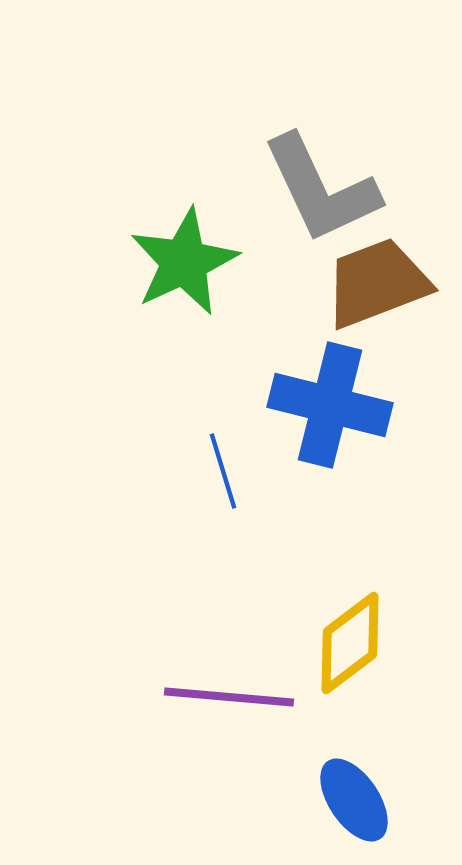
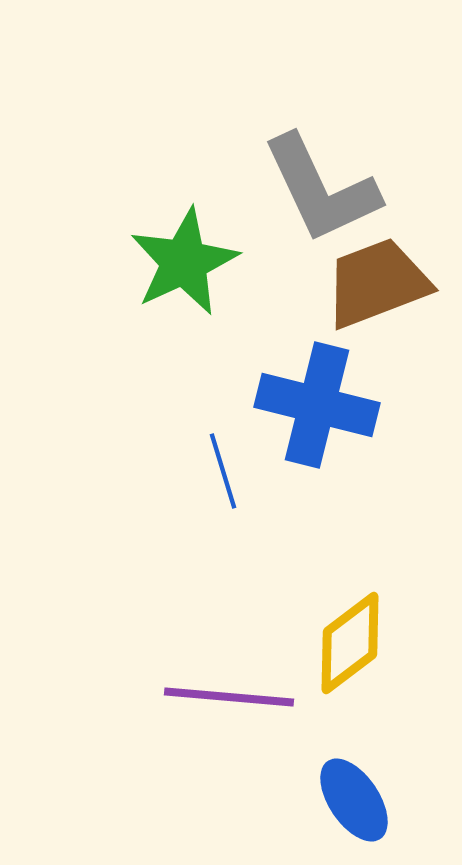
blue cross: moved 13 px left
